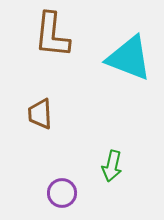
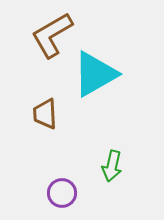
brown L-shape: rotated 54 degrees clockwise
cyan triangle: moved 34 px left, 16 px down; rotated 51 degrees counterclockwise
brown trapezoid: moved 5 px right
